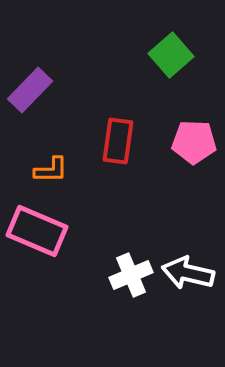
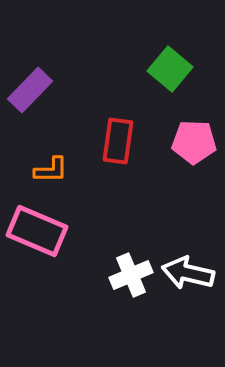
green square: moved 1 px left, 14 px down; rotated 9 degrees counterclockwise
